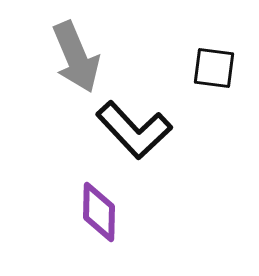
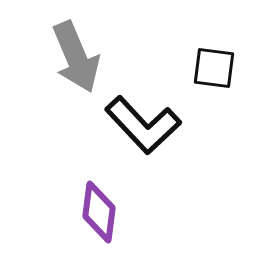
black L-shape: moved 9 px right, 5 px up
purple diamond: rotated 6 degrees clockwise
